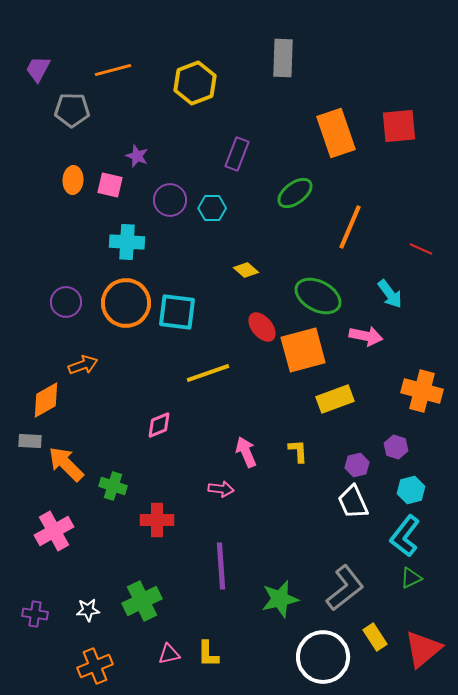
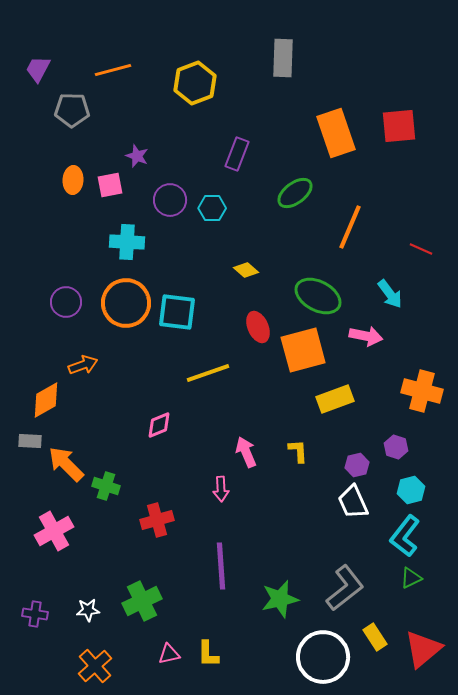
pink square at (110, 185): rotated 24 degrees counterclockwise
red ellipse at (262, 327): moved 4 px left; rotated 16 degrees clockwise
green cross at (113, 486): moved 7 px left
pink arrow at (221, 489): rotated 80 degrees clockwise
red cross at (157, 520): rotated 16 degrees counterclockwise
orange cross at (95, 666): rotated 20 degrees counterclockwise
